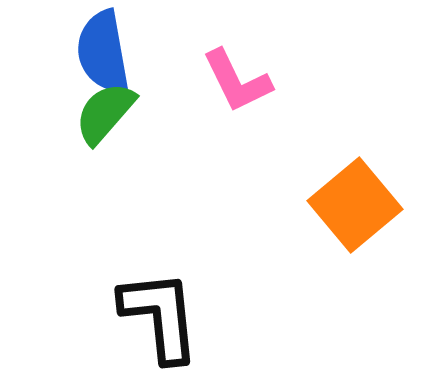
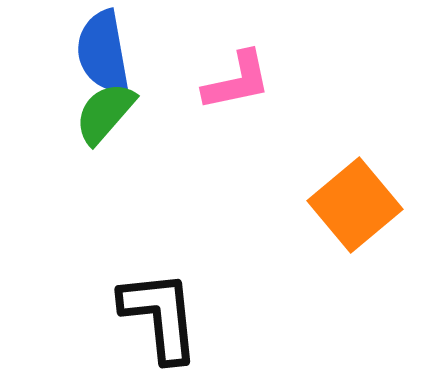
pink L-shape: rotated 76 degrees counterclockwise
